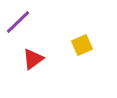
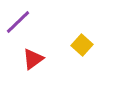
yellow square: rotated 25 degrees counterclockwise
